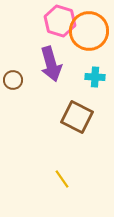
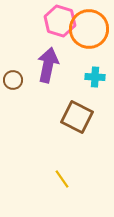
orange circle: moved 2 px up
purple arrow: moved 3 px left, 1 px down; rotated 152 degrees counterclockwise
